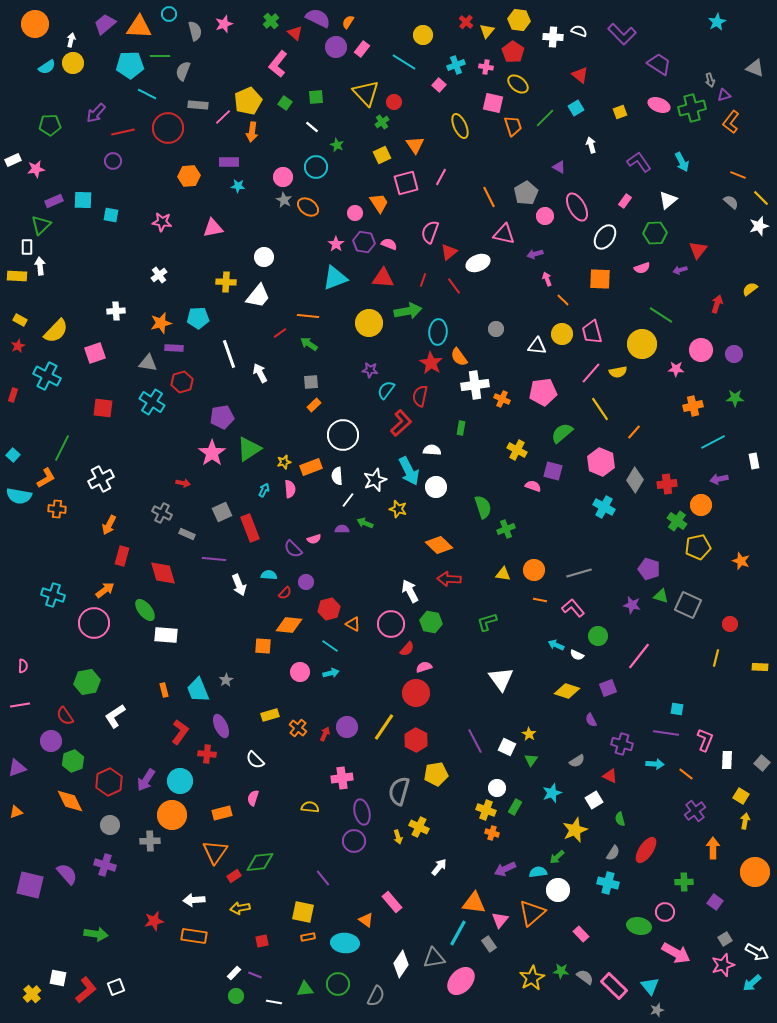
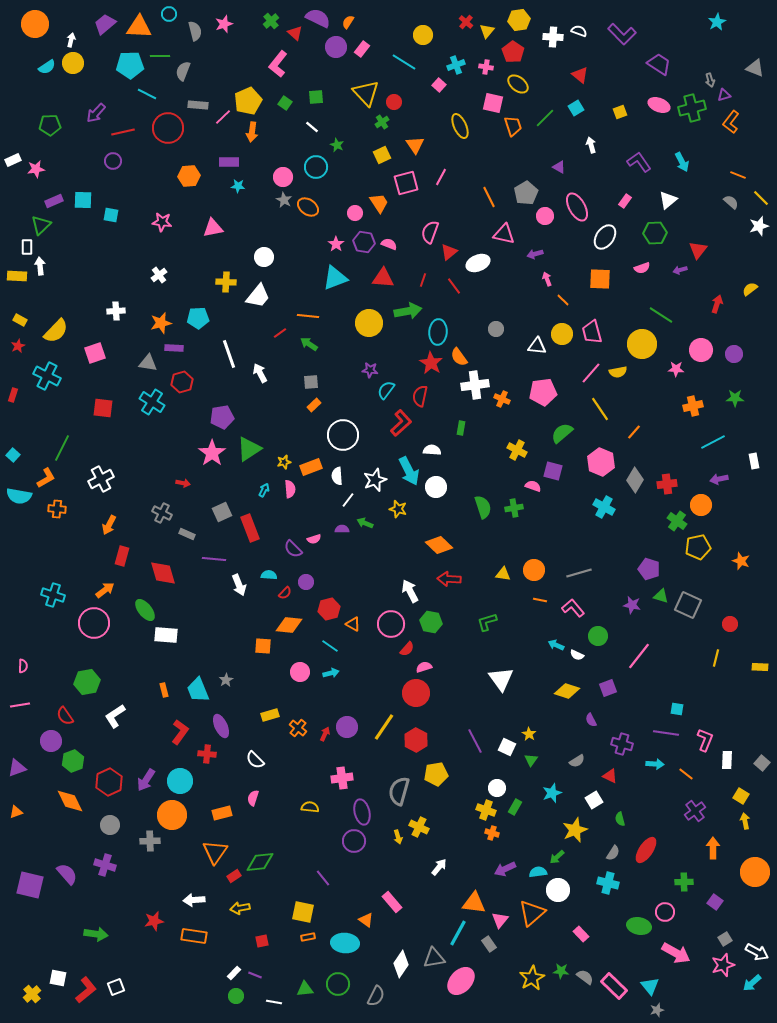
yellow hexagon at (519, 20): rotated 15 degrees counterclockwise
green cross at (506, 529): moved 8 px right, 21 px up; rotated 12 degrees clockwise
yellow arrow at (745, 821): rotated 21 degrees counterclockwise
